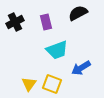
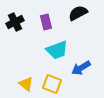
yellow triangle: moved 3 px left; rotated 28 degrees counterclockwise
